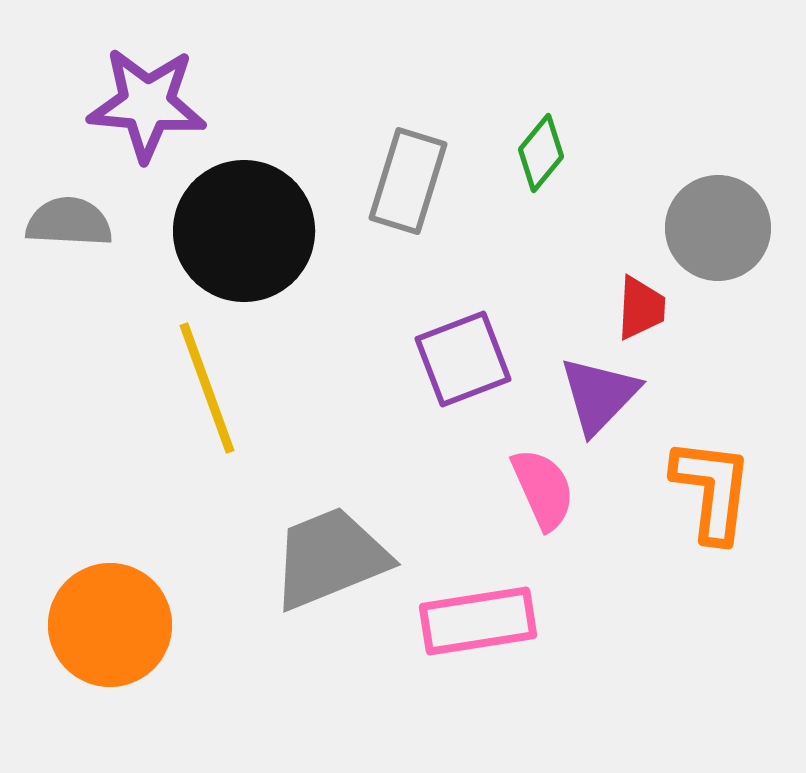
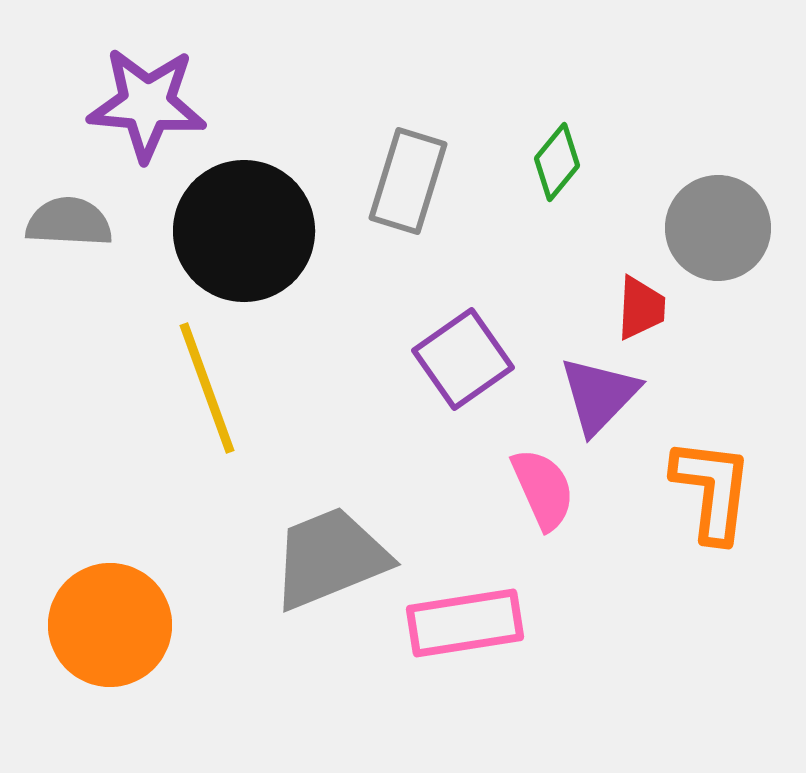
green diamond: moved 16 px right, 9 px down
purple square: rotated 14 degrees counterclockwise
pink rectangle: moved 13 px left, 2 px down
